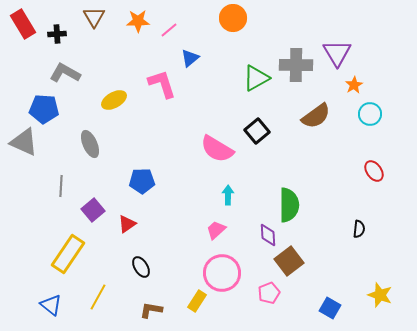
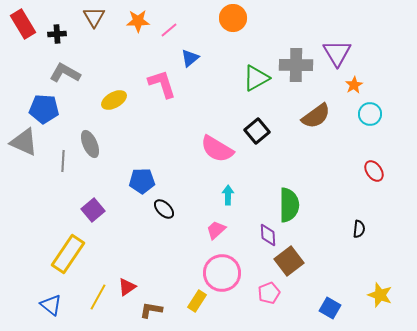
gray line at (61, 186): moved 2 px right, 25 px up
red triangle at (127, 224): moved 63 px down
black ellipse at (141, 267): moved 23 px right, 58 px up; rotated 15 degrees counterclockwise
